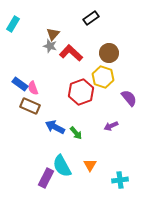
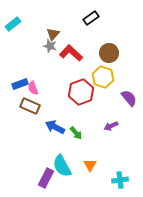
cyan rectangle: rotated 21 degrees clockwise
blue rectangle: rotated 56 degrees counterclockwise
